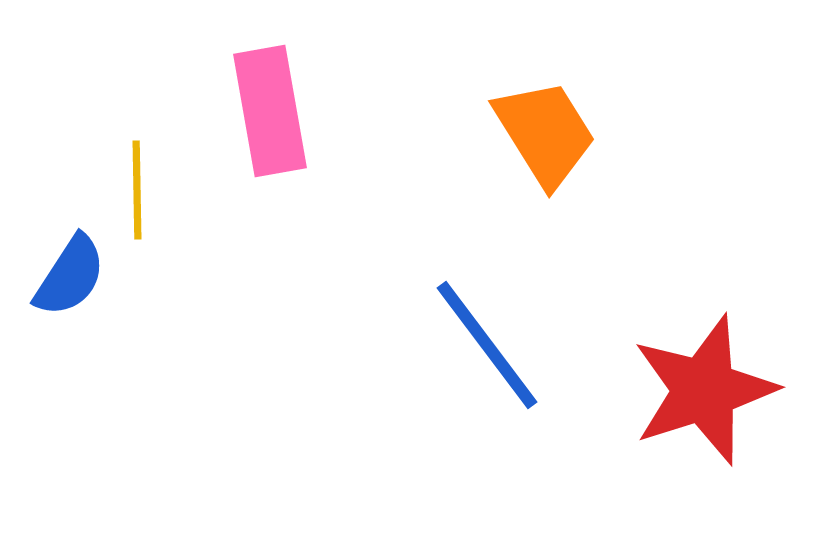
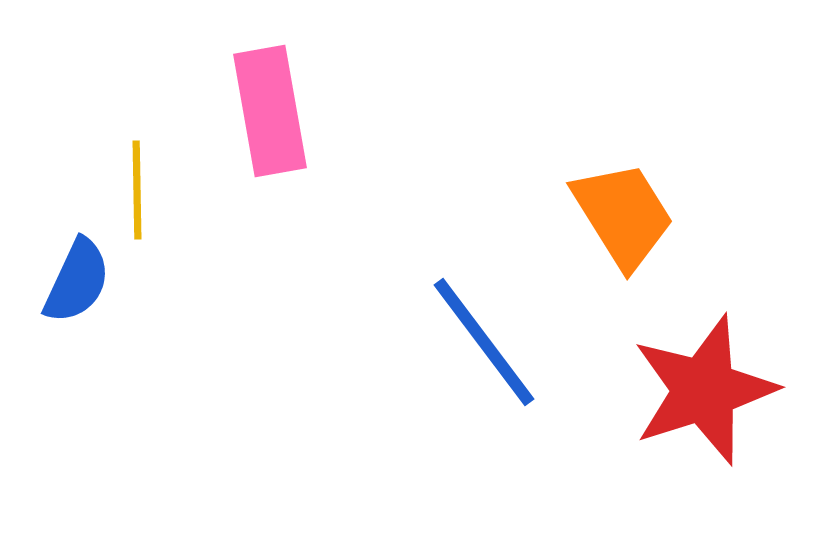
orange trapezoid: moved 78 px right, 82 px down
blue semicircle: moved 7 px right, 5 px down; rotated 8 degrees counterclockwise
blue line: moved 3 px left, 3 px up
